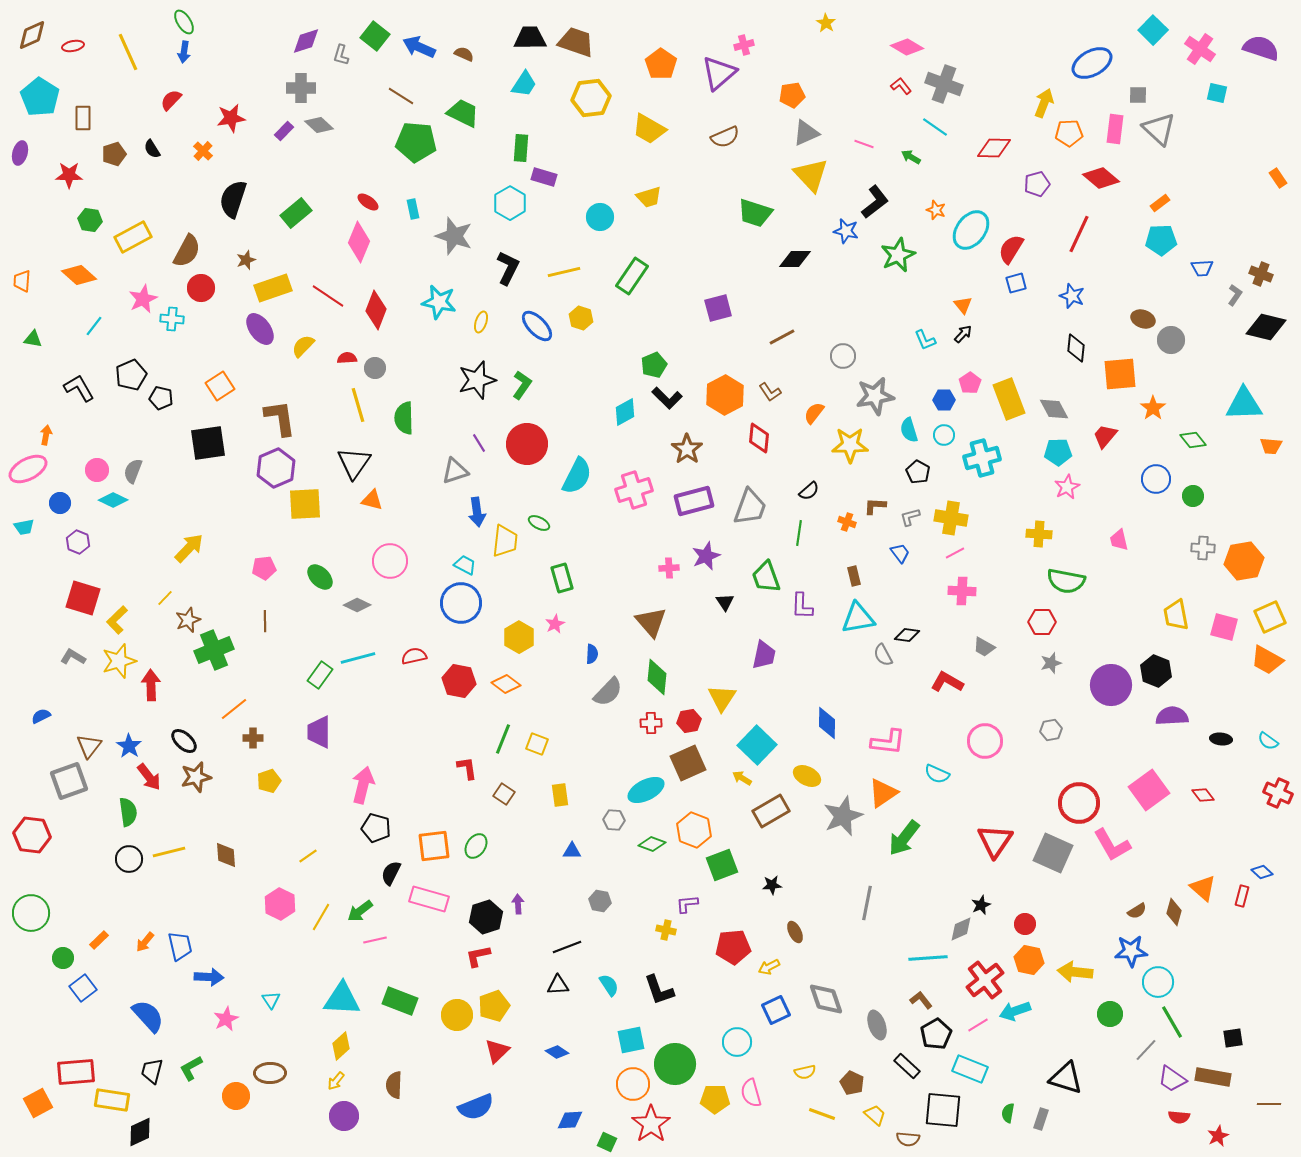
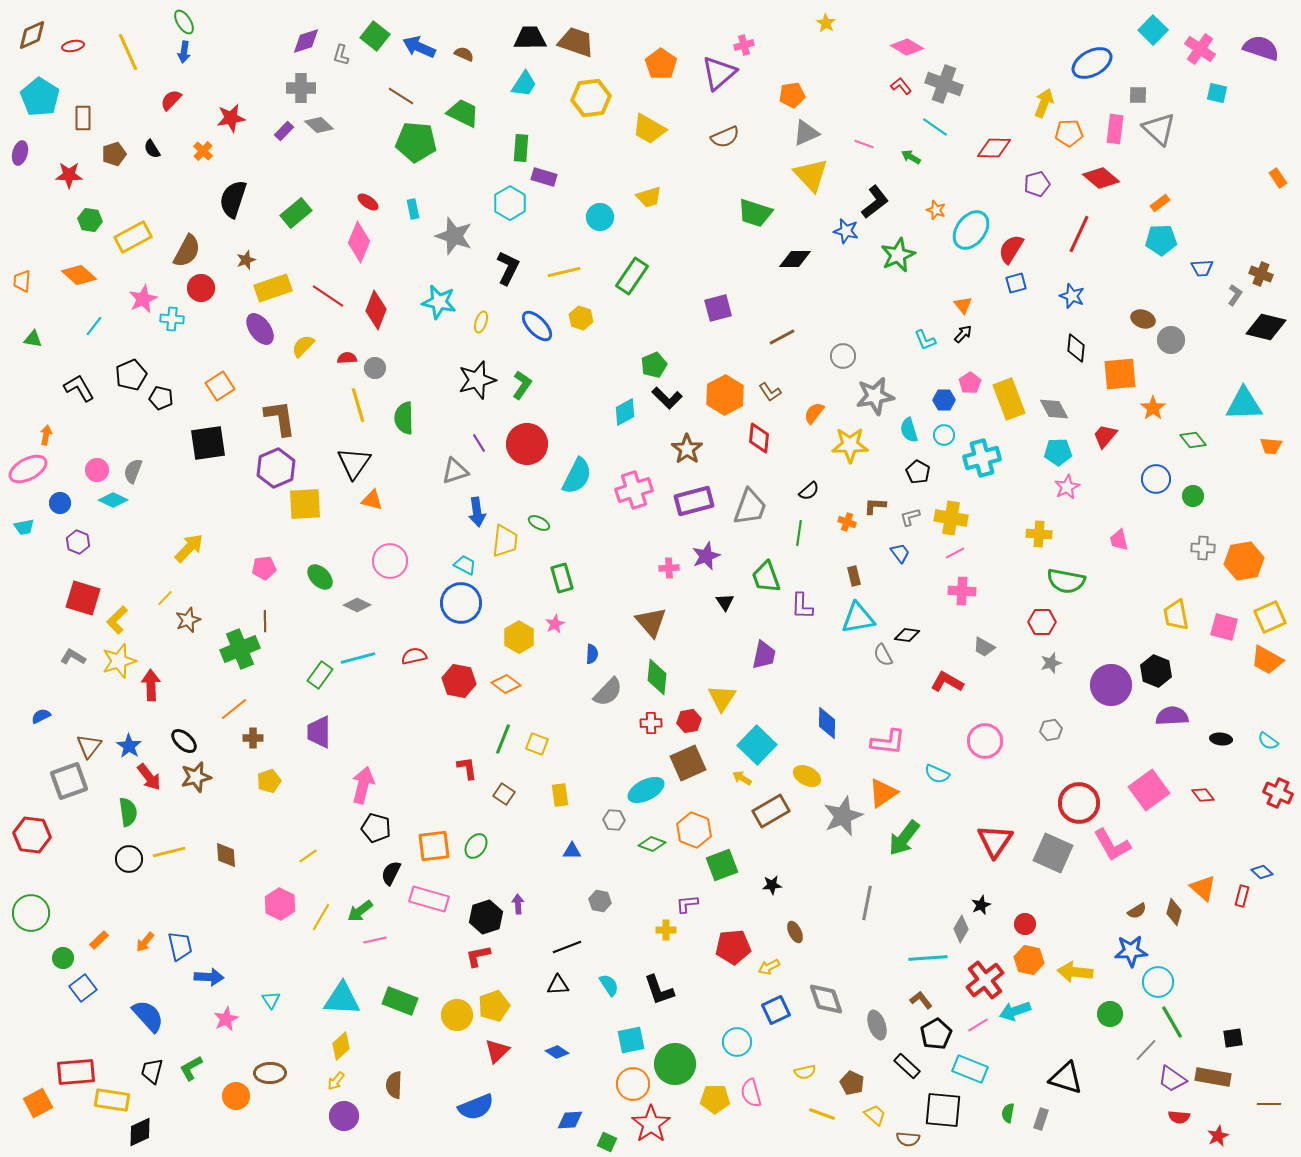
green cross at (214, 650): moved 26 px right, 1 px up
gray diamond at (961, 929): rotated 36 degrees counterclockwise
yellow cross at (666, 930): rotated 12 degrees counterclockwise
